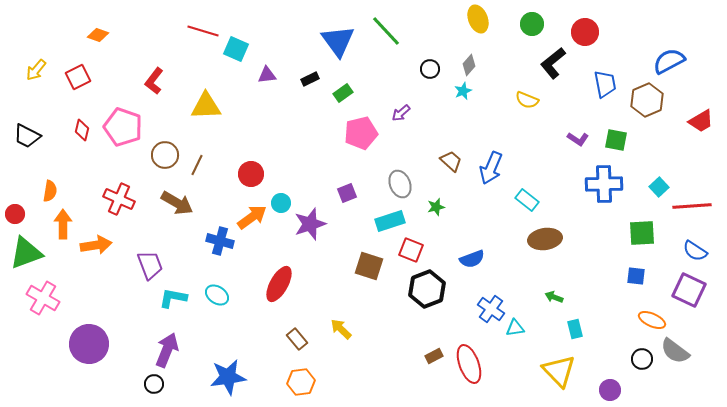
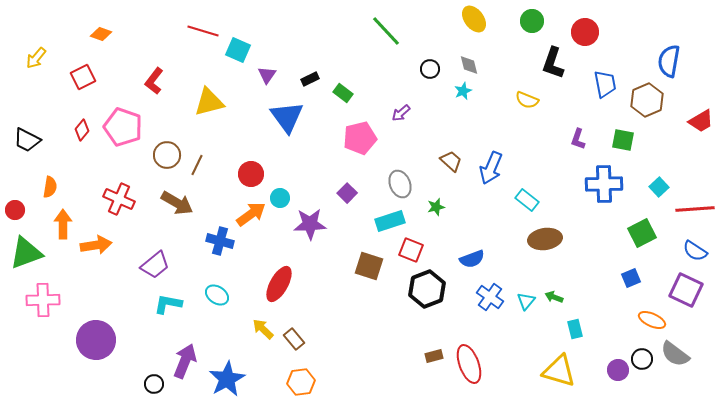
yellow ellipse at (478, 19): moved 4 px left; rotated 16 degrees counterclockwise
green circle at (532, 24): moved 3 px up
orange diamond at (98, 35): moved 3 px right, 1 px up
blue triangle at (338, 41): moved 51 px left, 76 px down
cyan square at (236, 49): moved 2 px right, 1 px down
blue semicircle at (669, 61): rotated 52 degrees counterclockwise
black L-shape at (553, 63): rotated 32 degrees counterclockwise
gray diamond at (469, 65): rotated 55 degrees counterclockwise
yellow arrow at (36, 70): moved 12 px up
purple triangle at (267, 75): rotated 48 degrees counterclockwise
red square at (78, 77): moved 5 px right
green rectangle at (343, 93): rotated 72 degrees clockwise
yellow triangle at (206, 106): moved 3 px right, 4 px up; rotated 12 degrees counterclockwise
red diamond at (82, 130): rotated 25 degrees clockwise
pink pentagon at (361, 133): moved 1 px left, 5 px down
black trapezoid at (27, 136): moved 4 px down
purple L-shape at (578, 139): rotated 75 degrees clockwise
green square at (616, 140): moved 7 px right
brown circle at (165, 155): moved 2 px right
orange semicircle at (50, 191): moved 4 px up
purple square at (347, 193): rotated 24 degrees counterclockwise
cyan circle at (281, 203): moved 1 px left, 5 px up
red line at (692, 206): moved 3 px right, 3 px down
red circle at (15, 214): moved 4 px up
orange arrow at (252, 217): moved 1 px left, 3 px up
purple star at (310, 224): rotated 16 degrees clockwise
green square at (642, 233): rotated 24 degrees counterclockwise
purple trapezoid at (150, 265): moved 5 px right; rotated 72 degrees clockwise
blue square at (636, 276): moved 5 px left, 2 px down; rotated 30 degrees counterclockwise
purple square at (689, 290): moved 3 px left
pink cross at (43, 298): moved 2 px down; rotated 32 degrees counterclockwise
cyan L-shape at (173, 298): moved 5 px left, 6 px down
blue cross at (491, 309): moved 1 px left, 12 px up
cyan triangle at (515, 328): moved 11 px right, 27 px up; rotated 42 degrees counterclockwise
yellow arrow at (341, 329): moved 78 px left
brown rectangle at (297, 339): moved 3 px left
purple circle at (89, 344): moved 7 px right, 4 px up
purple arrow at (167, 350): moved 18 px right, 11 px down
gray semicircle at (675, 351): moved 3 px down
brown rectangle at (434, 356): rotated 12 degrees clockwise
yellow triangle at (559, 371): rotated 30 degrees counterclockwise
blue star at (228, 377): moved 1 px left, 2 px down; rotated 21 degrees counterclockwise
purple circle at (610, 390): moved 8 px right, 20 px up
